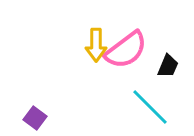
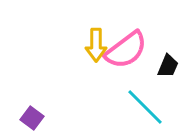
cyan line: moved 5 px left
purple square: moved 3 px left
